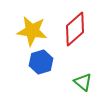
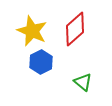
yellow star: rotated 16 degrees clockwise
blue hexagon: rotated 10 degrees counterclockwise
